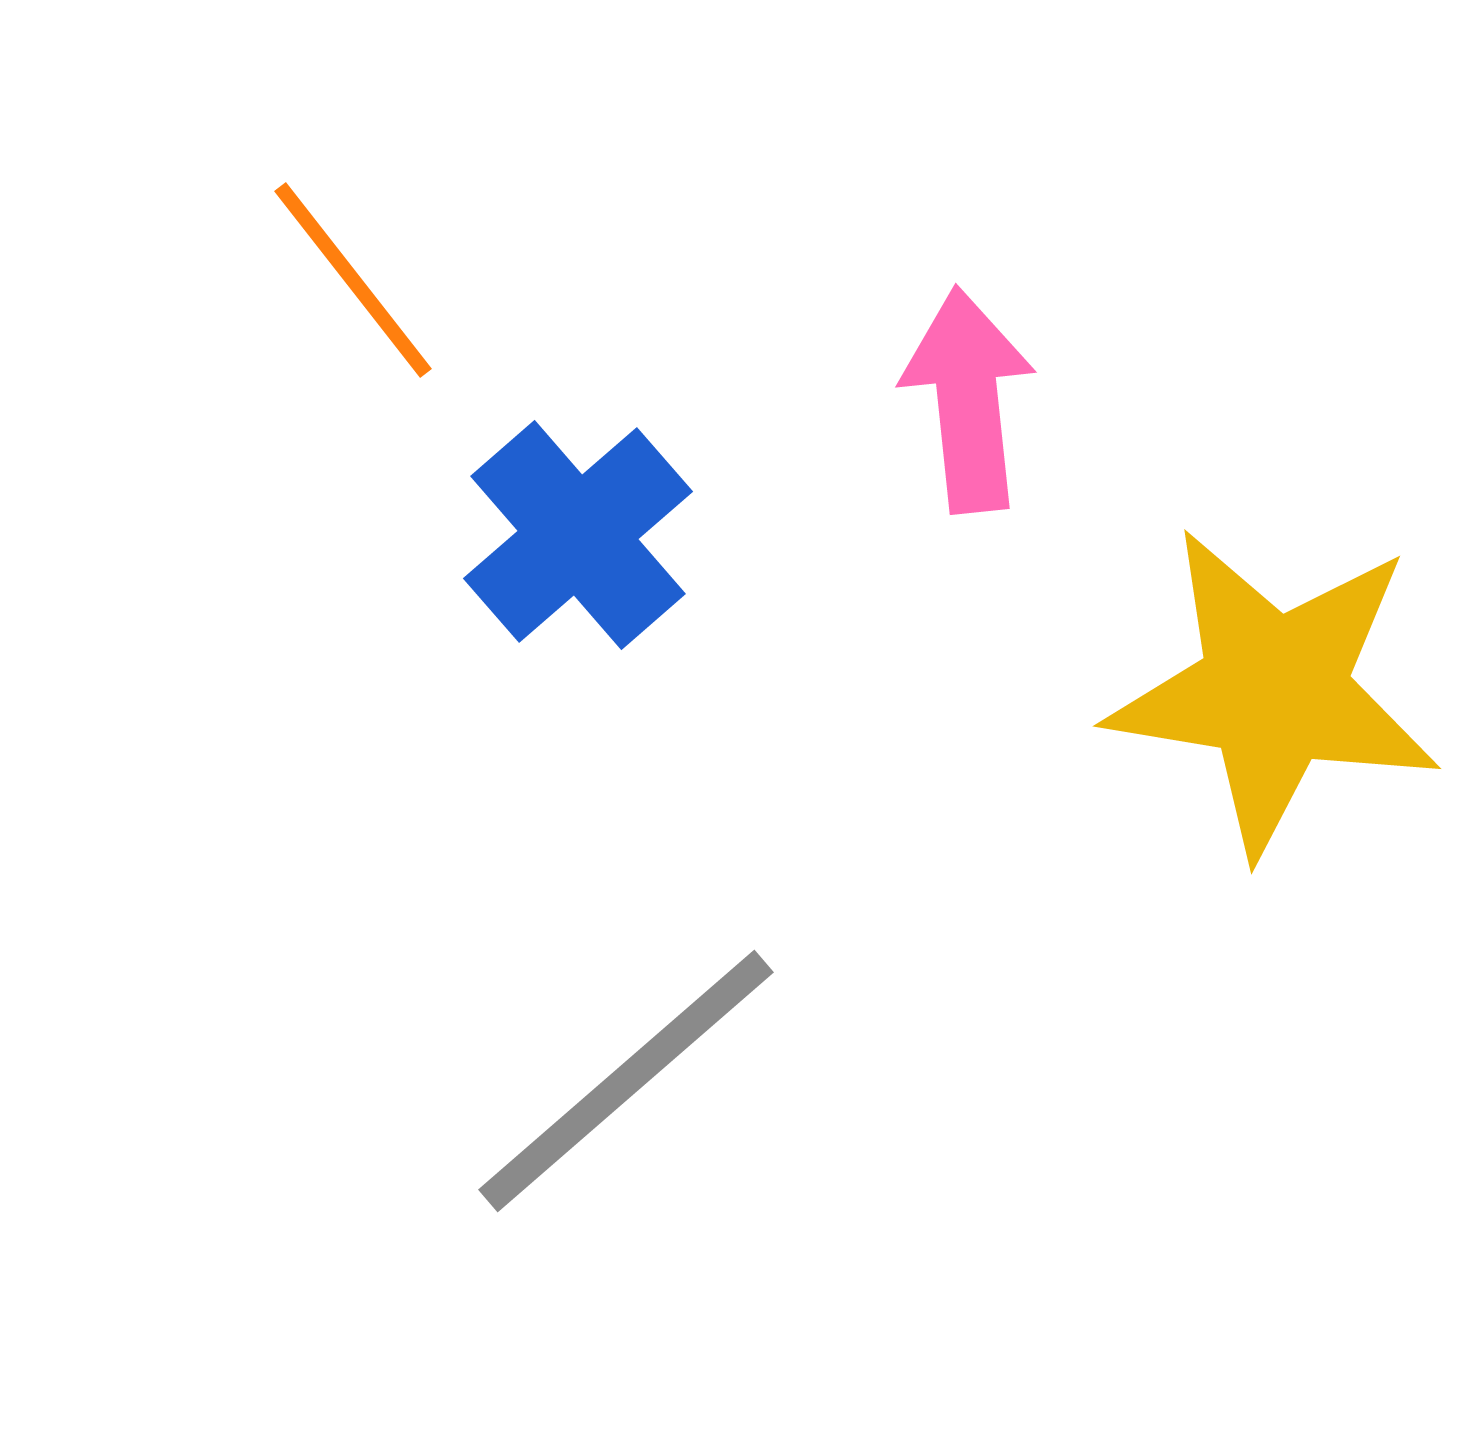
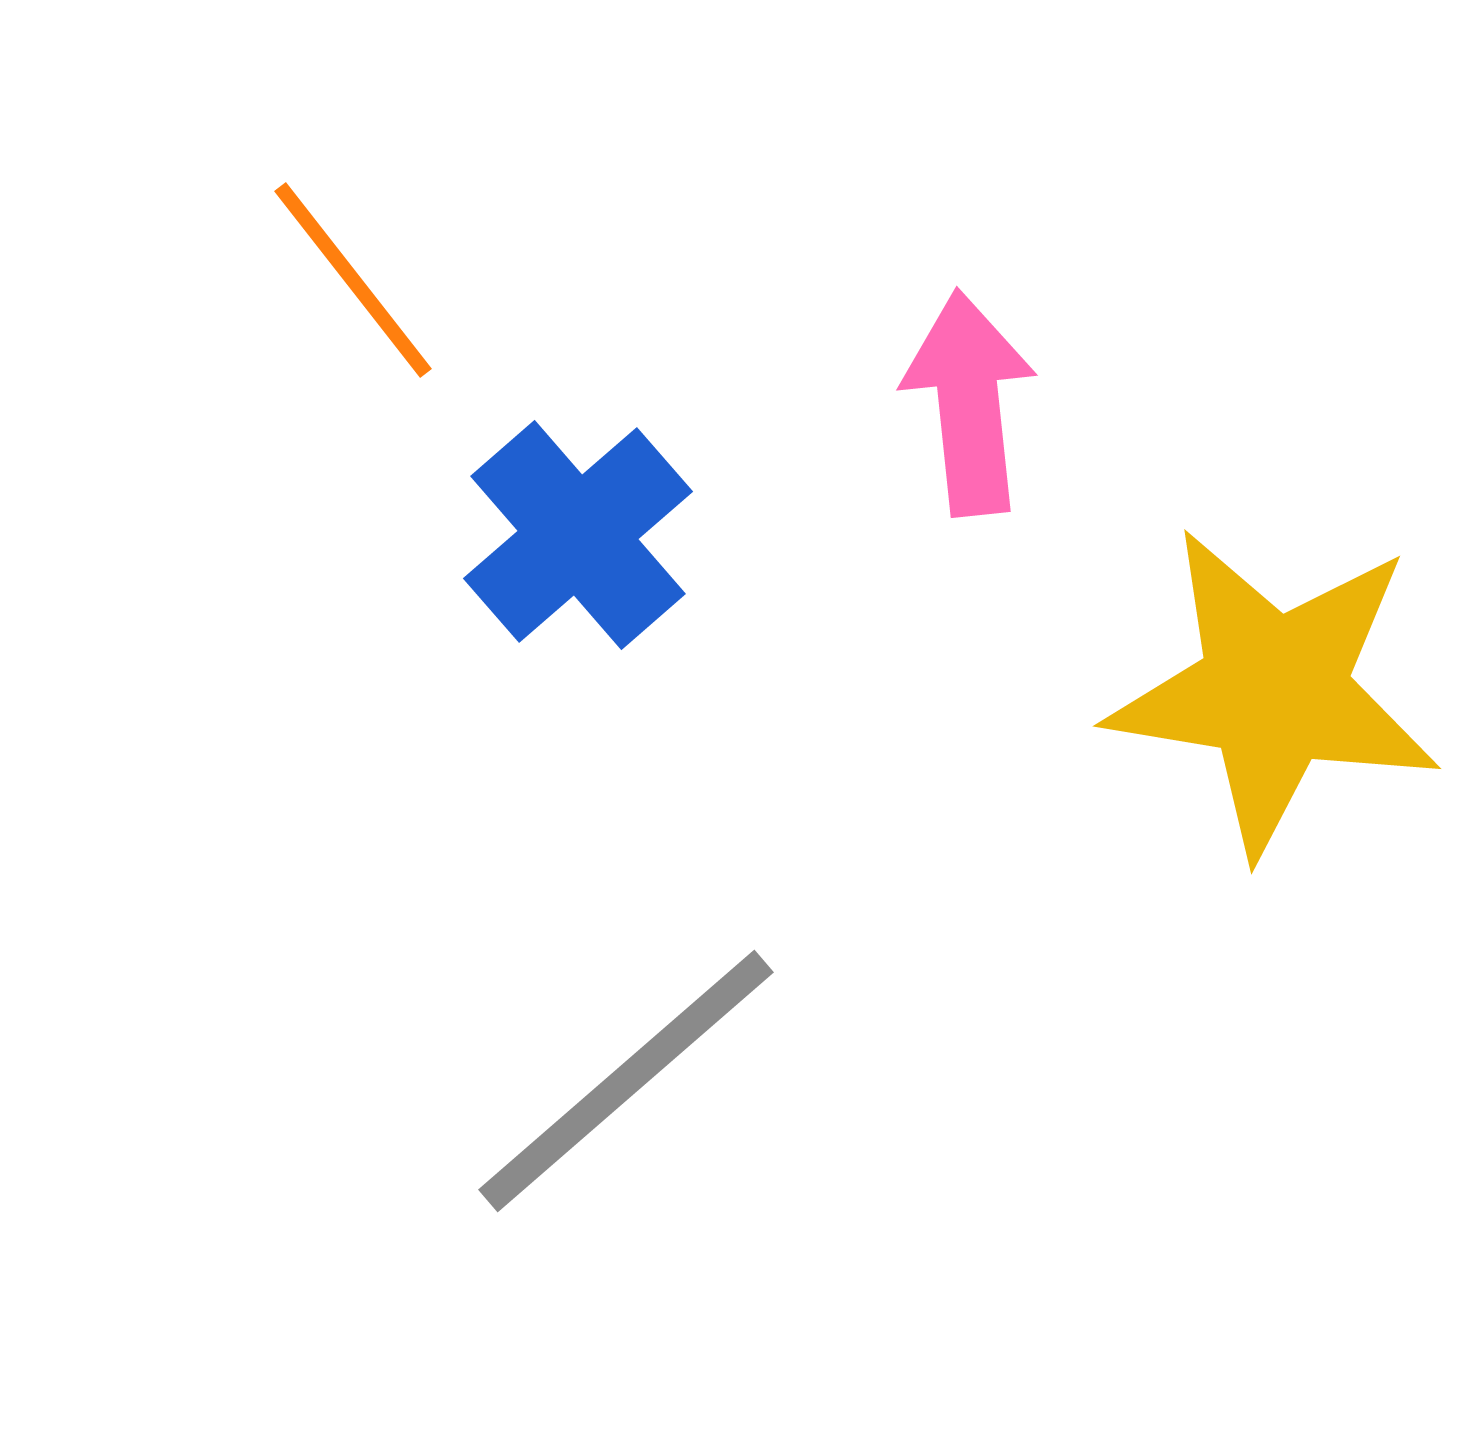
pink arrow: moved 1 px right, 3 px down
